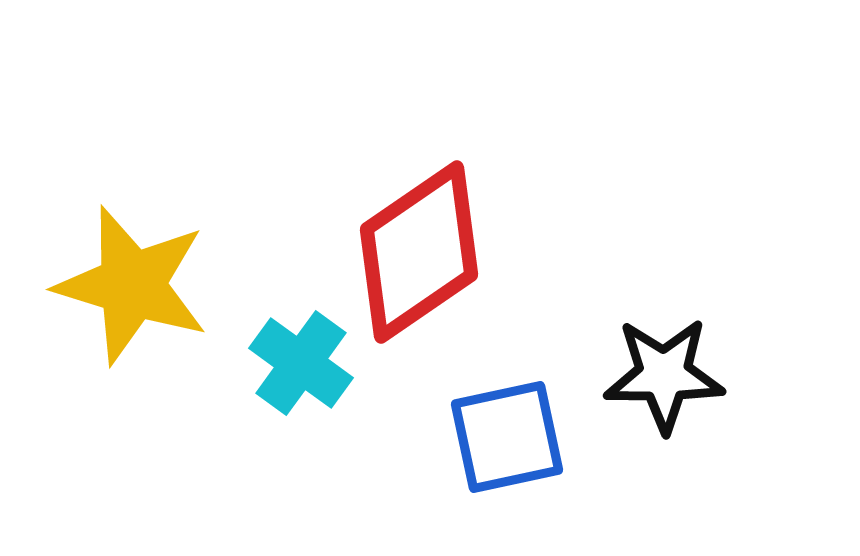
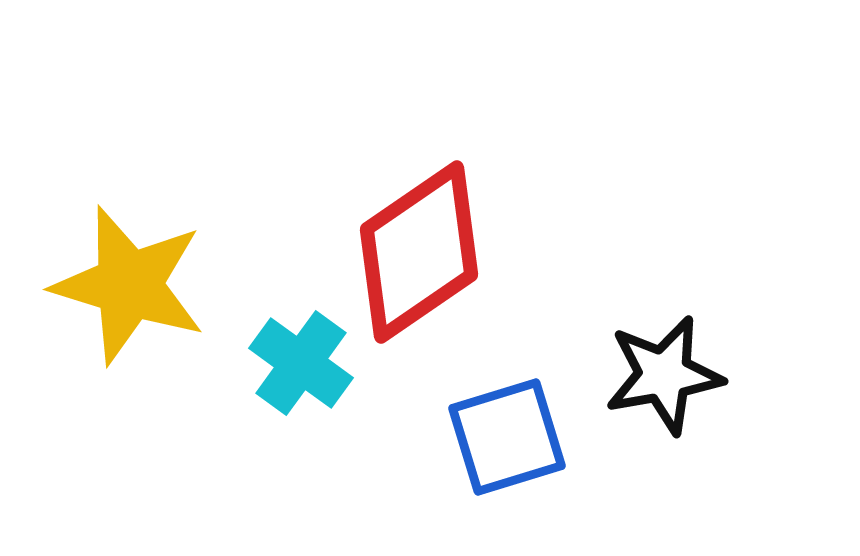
yellow star: moved 3 px left
black star: rotated 10 degrees counterclockwise
blue square: rotated 5 degrees counterclockwise
